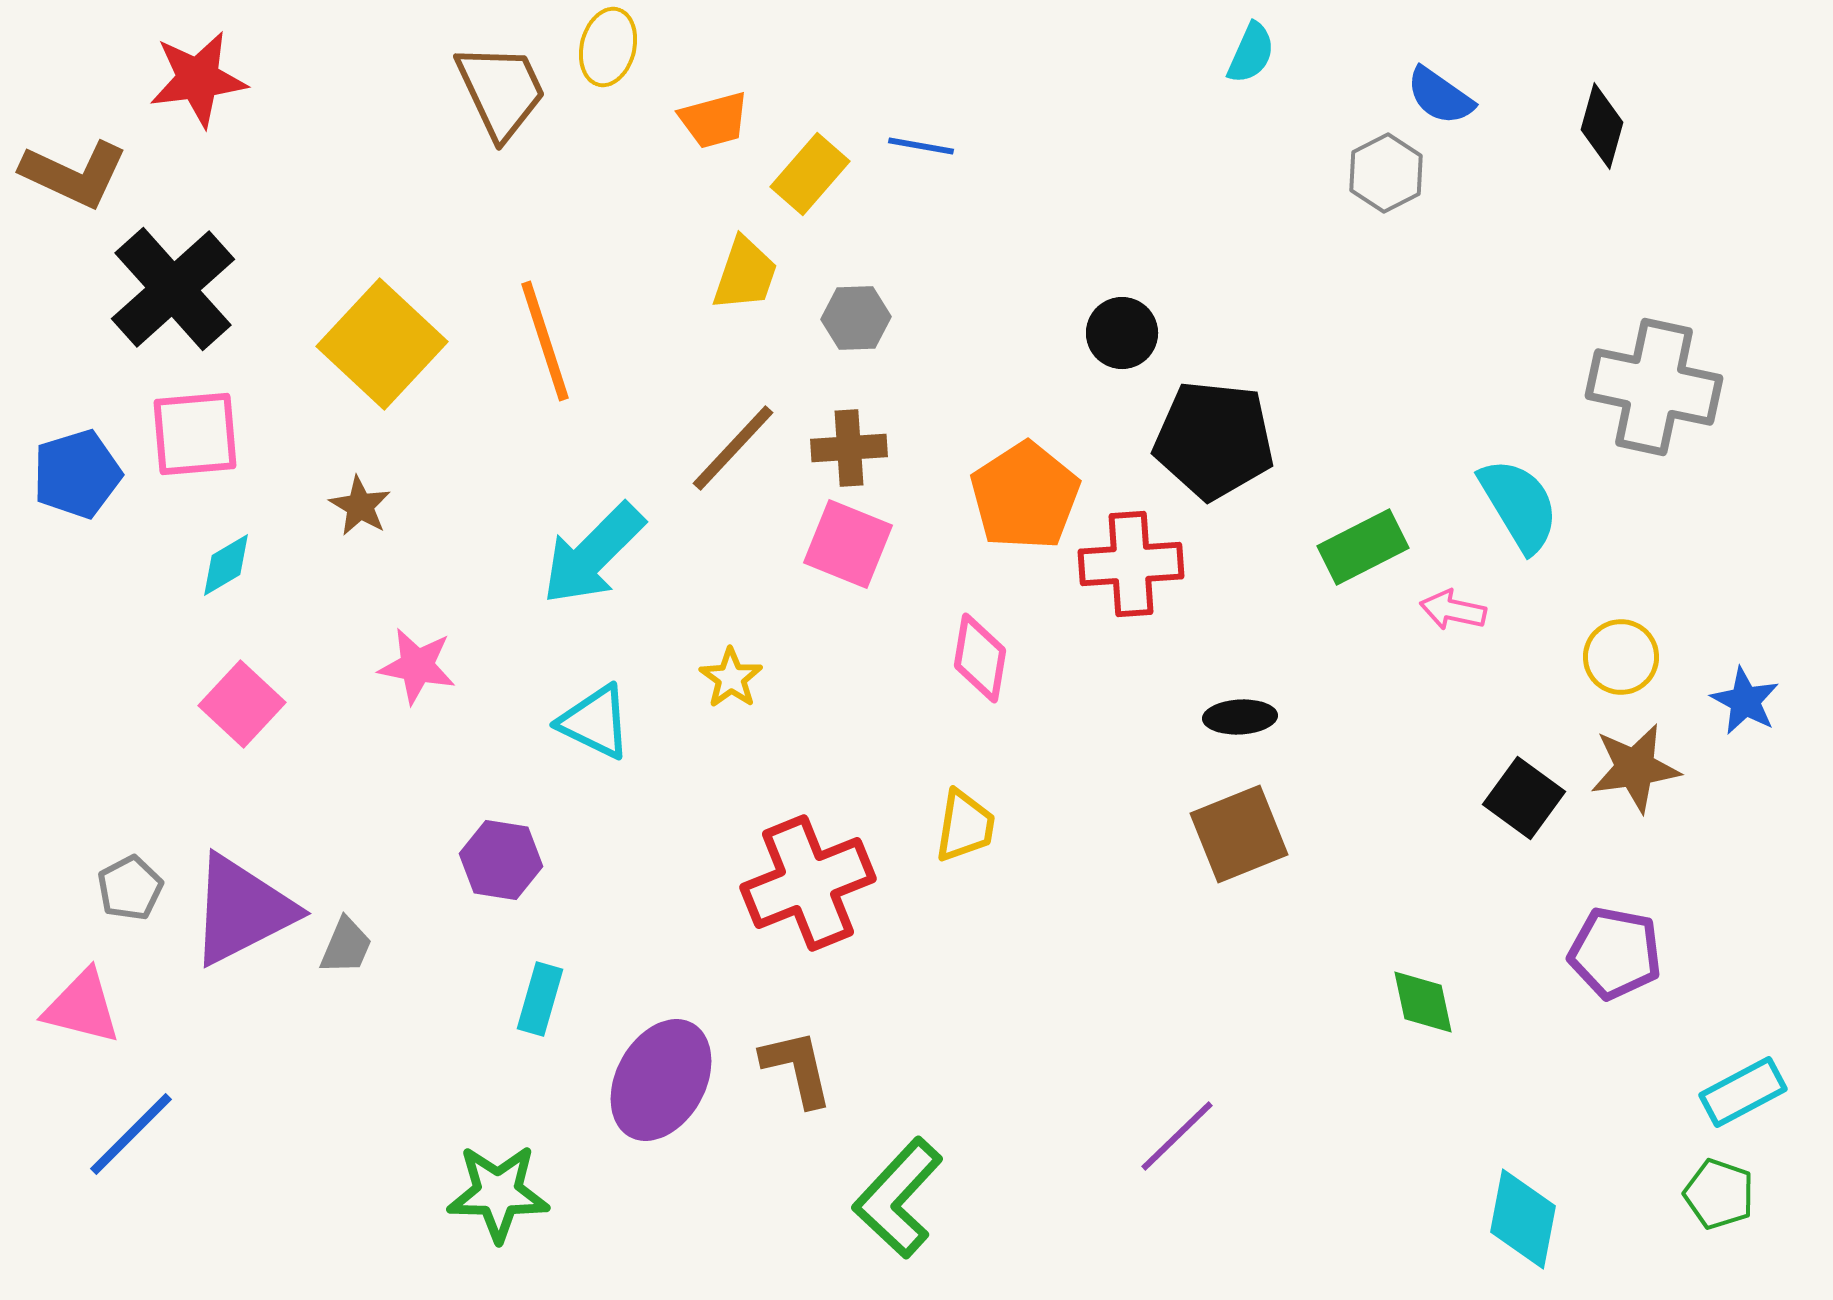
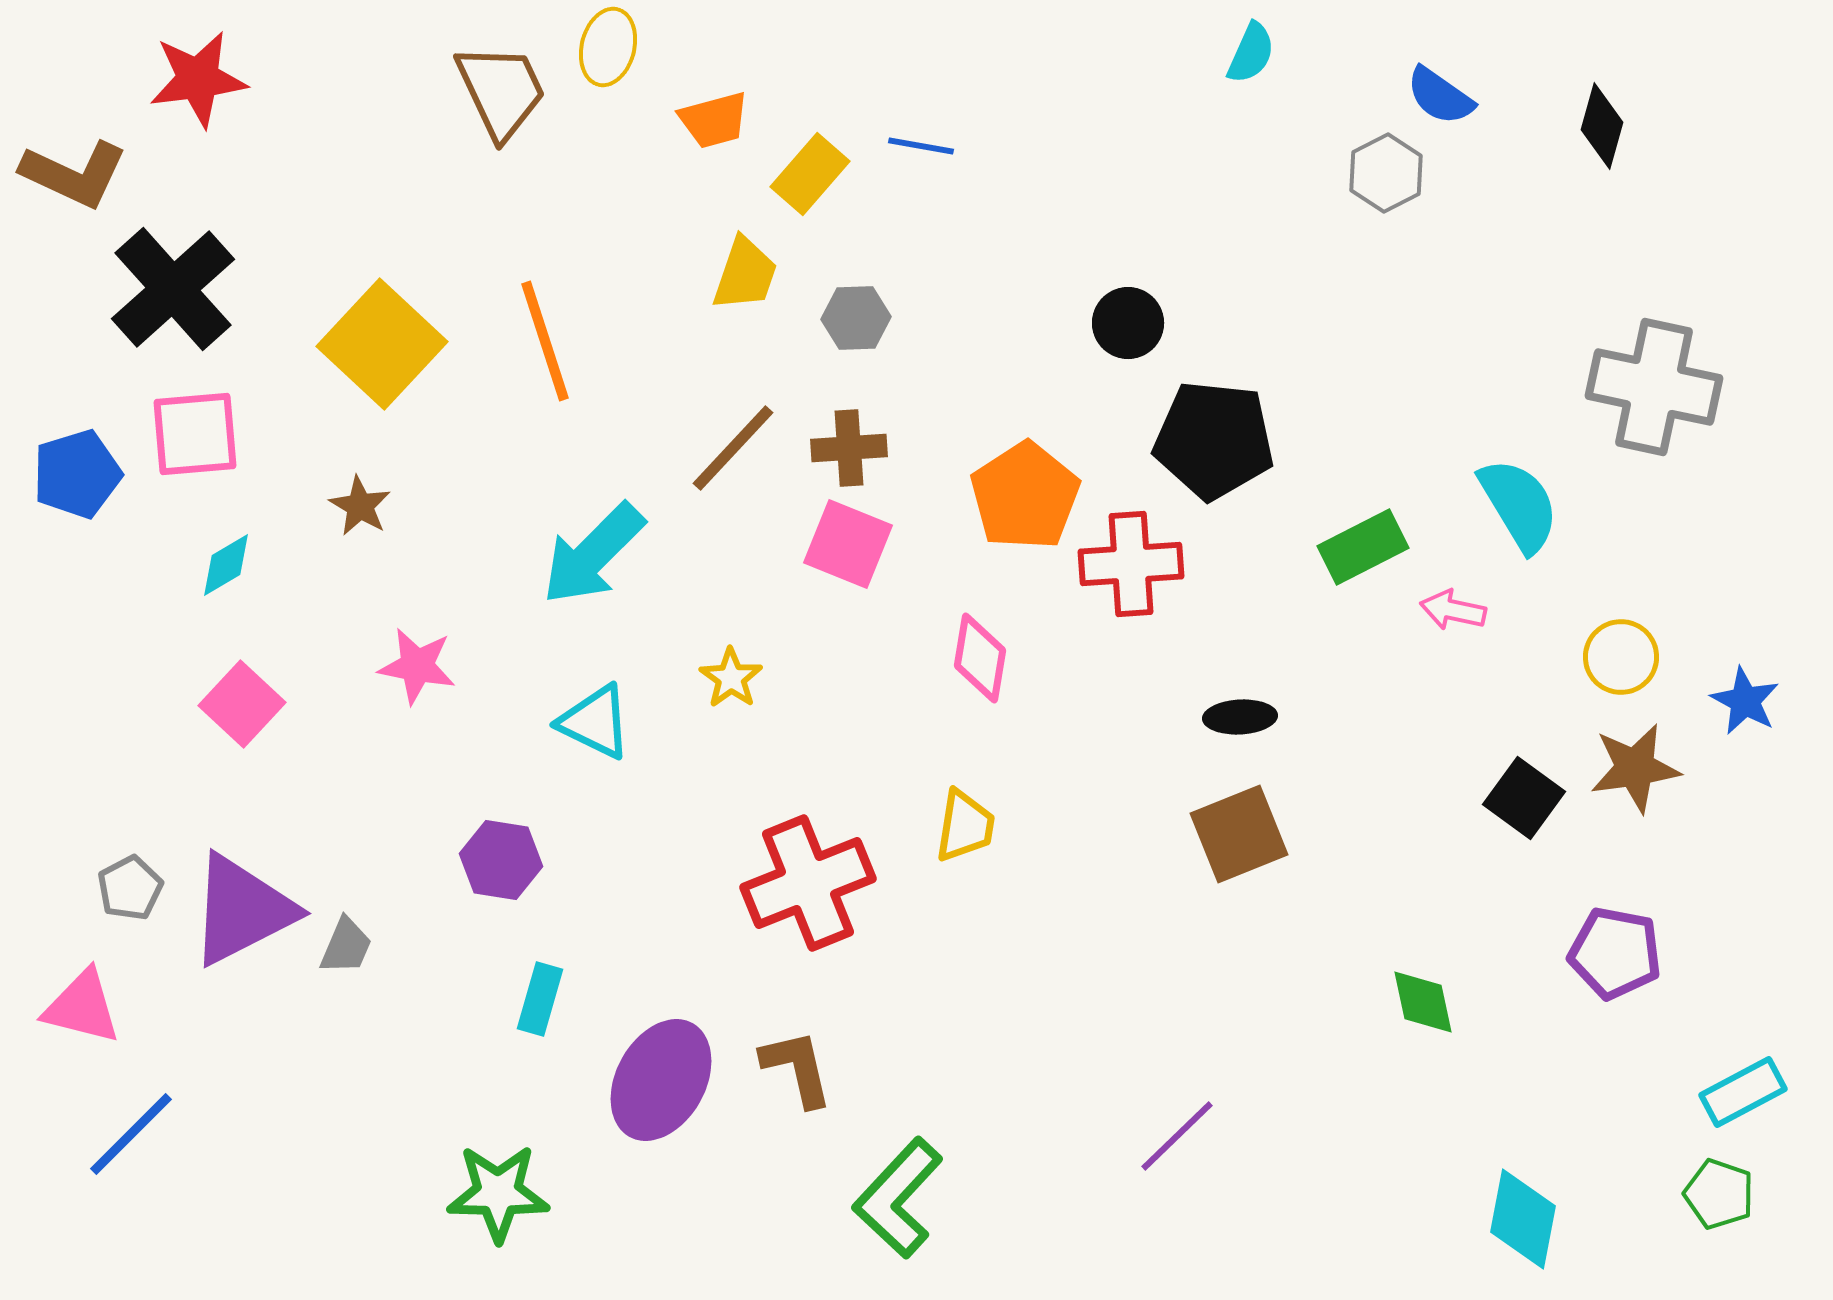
black circle at (1122, 333): moved 6 px right, 10 px up
